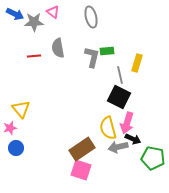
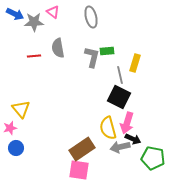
yellow rectangle: moved 2 px left
gray arrow: moved 2 px right
pink square: moved 2 px left; rotated 10 degrees counterclockwise
